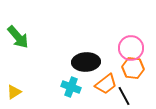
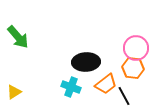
pink circle: moved 5 px right
